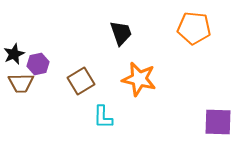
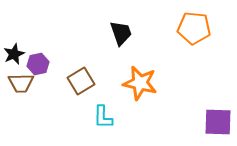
orange star: moved 1 px right, 4 px down
